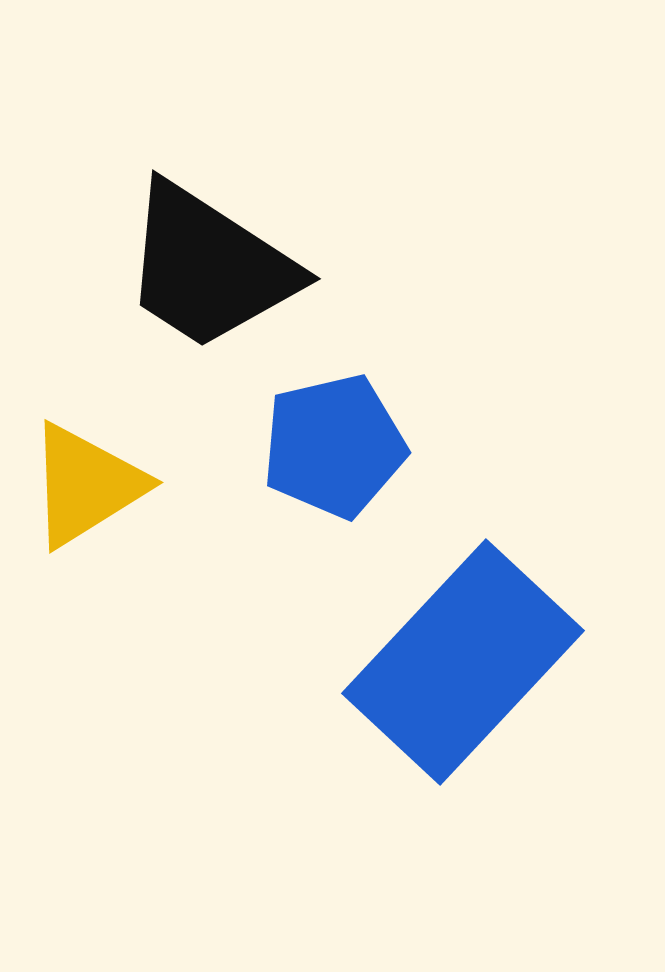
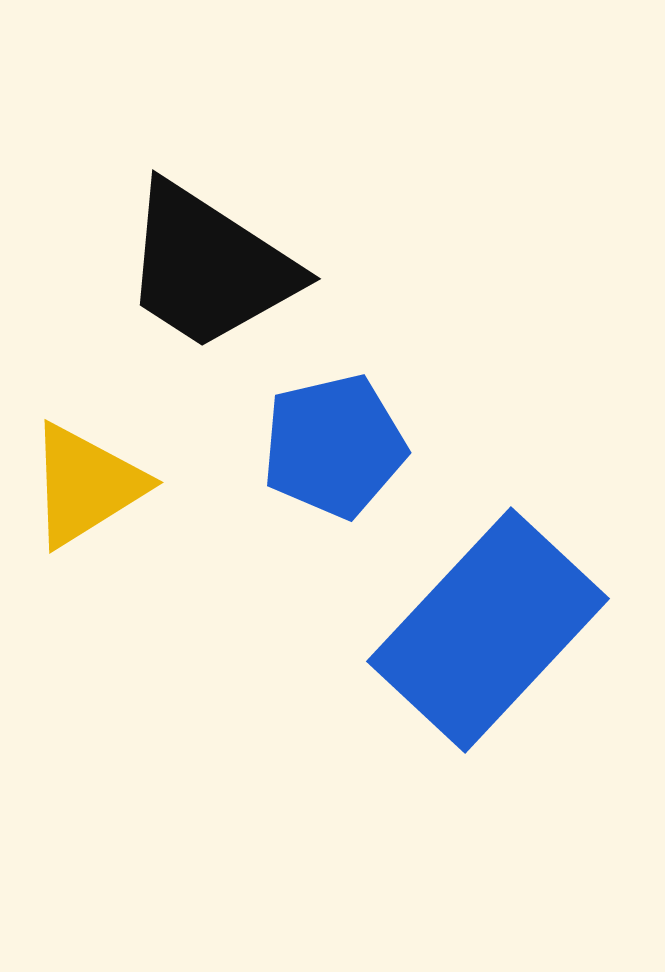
blue rectangle: moved 25 px right, 32 px up
